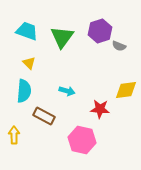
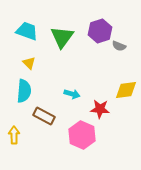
cyan arrow: moved 5 px right, 3 px down
pink hexagon: moved 5 px up; rotated 12 degrees clockwise
